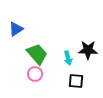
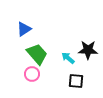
blue triangle: moved 8 px right
cyan arrow: rotated 144 degrees clockwise
pink circle: moved 3 px left
